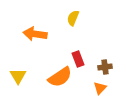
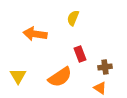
red rectangle: moved 2 px right, 5 px up
orange triangle: rotated 40 degrees counterclockwise
